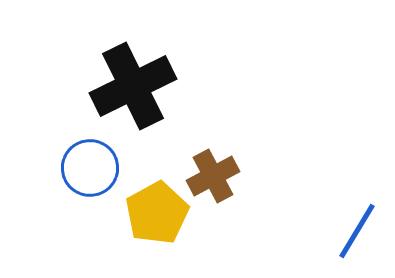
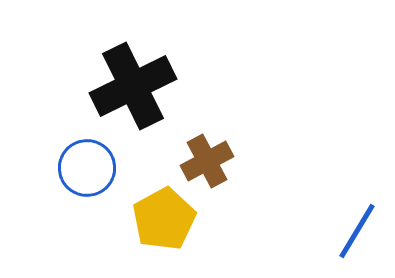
blue circle: moved 3 px left
brown cross: moved 6 px left, 15 px up
yellow pentagon: moved 7 px right, 6 px down
